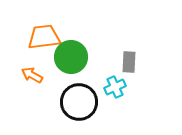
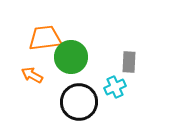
orange trapezoid: moved 1 px right, 1 px down
